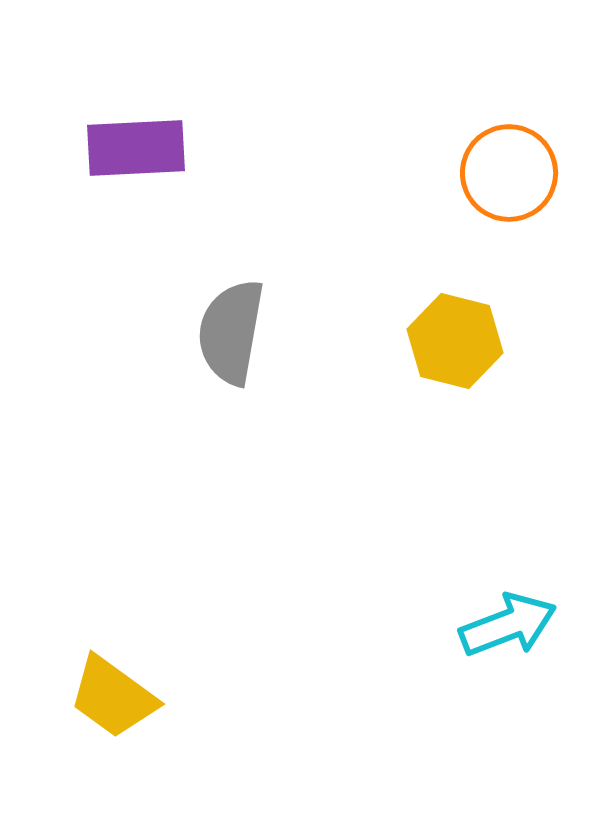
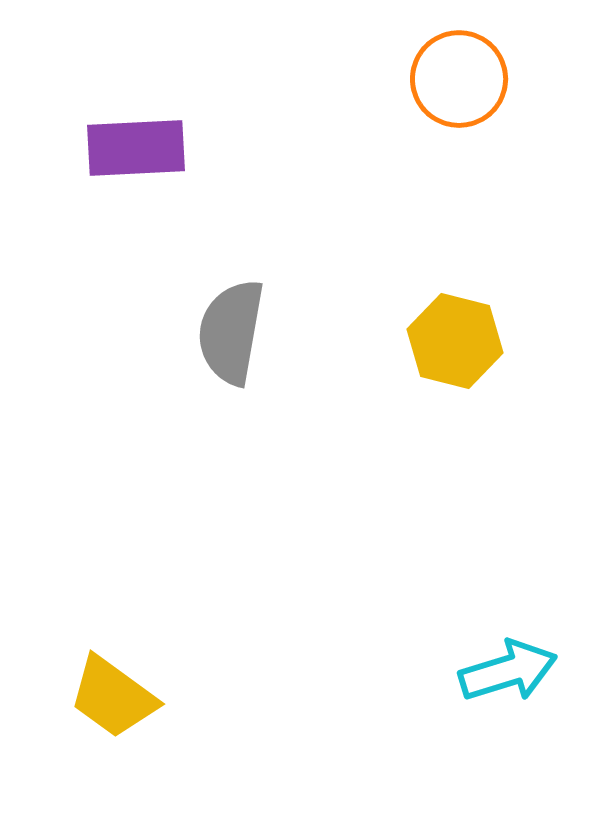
orange circle: moved 50 px left, 94 px up
cyan arrow: moved 46 px down; rotated 4 degrees clockwise
